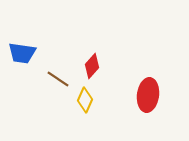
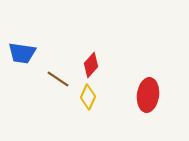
red diamond: moved 1 px left, 1 px up
yellow diamond: moved 3 px right, 3 px up
